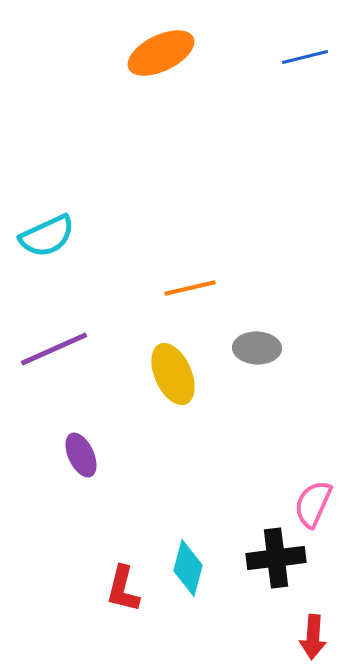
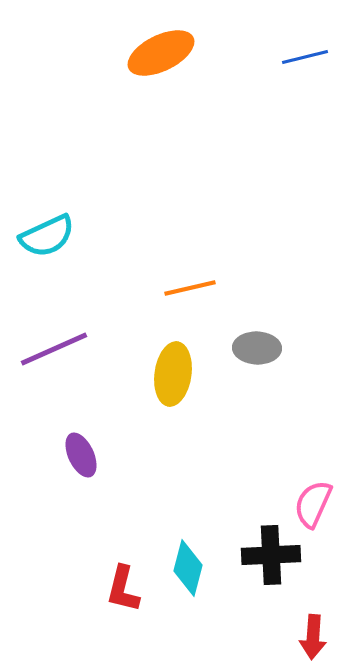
yellow ellipse: rotated 32 degrees clockwise
black cross: moved 5 px left, 3 px up; rotated 4 degrees clockwise
